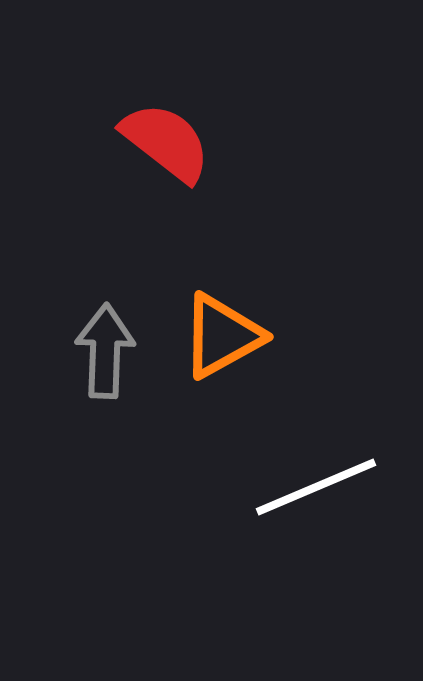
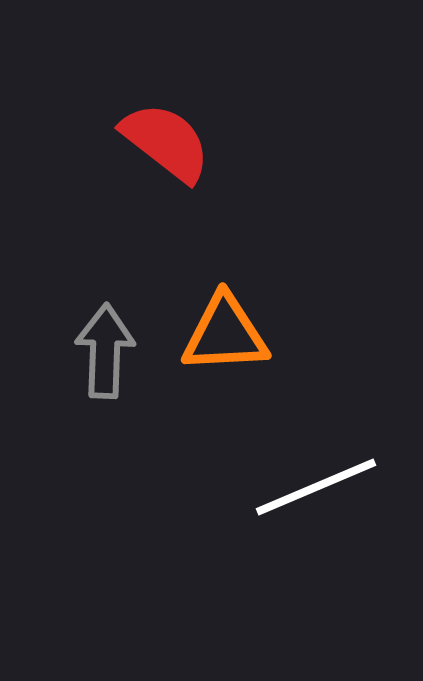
orange triangle: moved 3 px right, 2 px up; rotated 26 degrees clockwise
